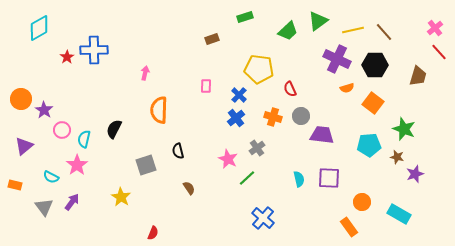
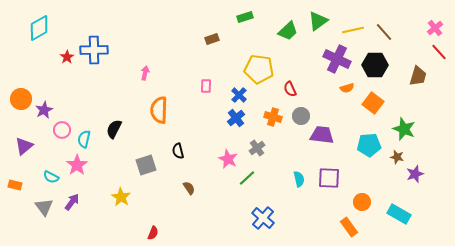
purple star at (44, 110): rotated 12 degrees clockwise
